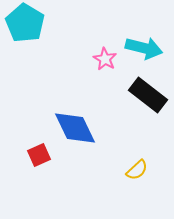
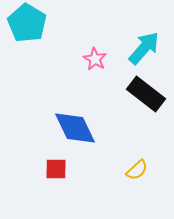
cyan pentagon: moved 2 px right
cyan arrow: rotated 63 degrees counterclockwise
pink star: moved 10 px left
black rectangle: moved 2 px left, 1 px up
red square: moved 17 px right, 14 px down; rotated 25 degrees clockwise
